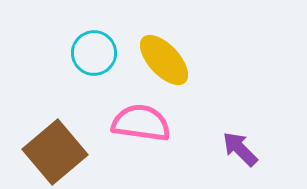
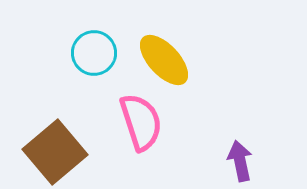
pink semicircle: moved 1 px up; rotated 64 degrees clockwise
purple arrow: moved 12 px down; rotated 33 degrees clockwise
